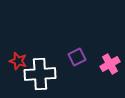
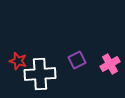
purple square: moved 3 px down
